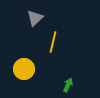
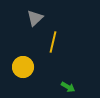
yellow circle: moved 1 px left, 2 px up
green arrow: moved 2 px down; rotated 96 degrees clockwise
